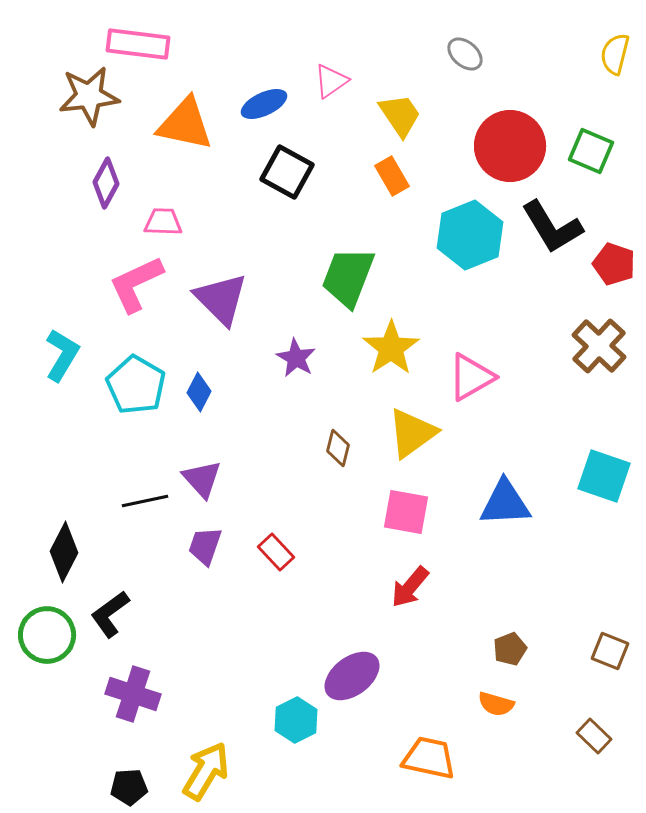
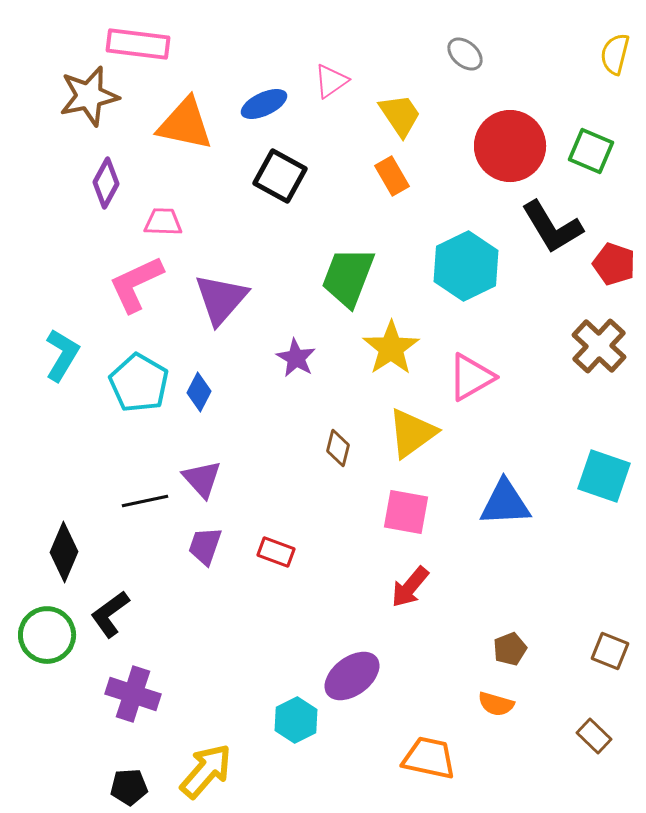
brown star at (89, 96): rotated 6 degrees counterclockwise
black square at (287, 172): moved 7 px left, 4 px down
cyan hexagon at (470, 235): moved 4 px left, 31 px down; rotated 4 degrees counterclockwise
purple triangle at (221, 299): rotated 26 degrees clockwise
cyan pentagon at (136, 385): moved 3 px right, 2 px up
black diamond at (64, 552): rotated 4 degrees counterclockwise
red rectangle at (276, 552): rotated 27 degrees counterclockwise
yellow arrow at (206, 771): rotated 10 degrees clockwise
